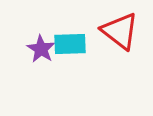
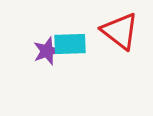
purple star: moved 6 px right, 2 px down; rotated 20 degrees clockwise
